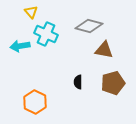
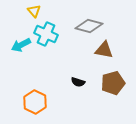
yellow triangle: moved 3 px right, 1 px up
cyan arrow: moved 1 px right, 1 px up; rotated 18 degrees counterclockwise
black semicircle: rotated 72 degrees counterclockwise
